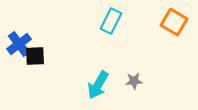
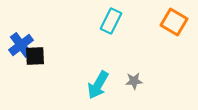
blue cross: moved 2 px right, 1 px down
